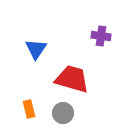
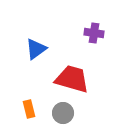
purple cross: moved 7 px left, 3 px up
blue triangle: rotated 20 degrees clockwise
